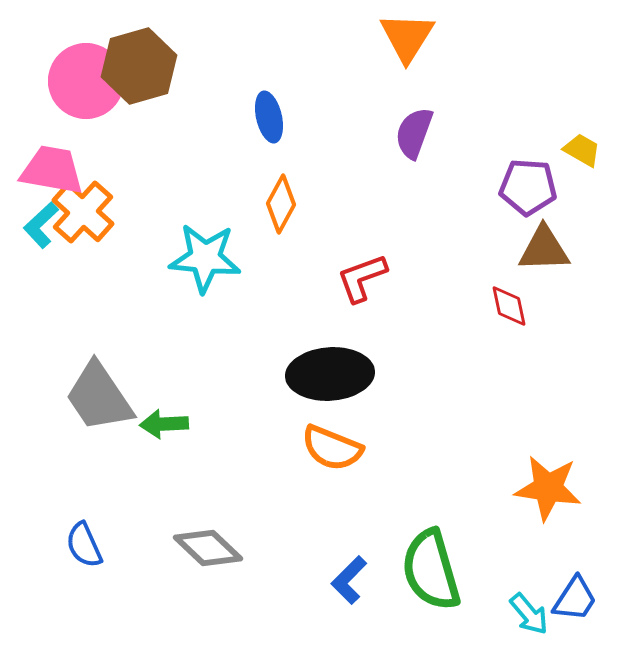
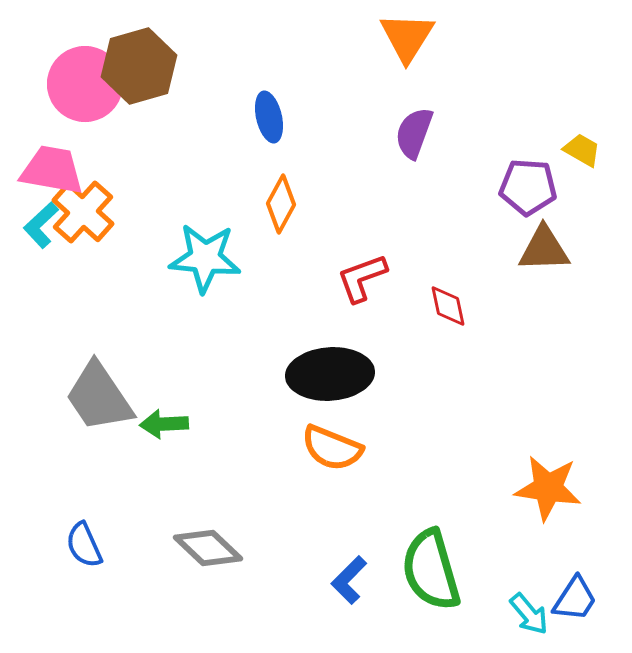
pink circle: moved 1 px left, 3 px down
red diamond: moved 61 px left
